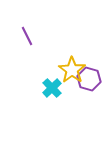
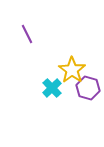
purple line: moved 2 px up
purple hexagon: moved 1 px left, 9 px down
